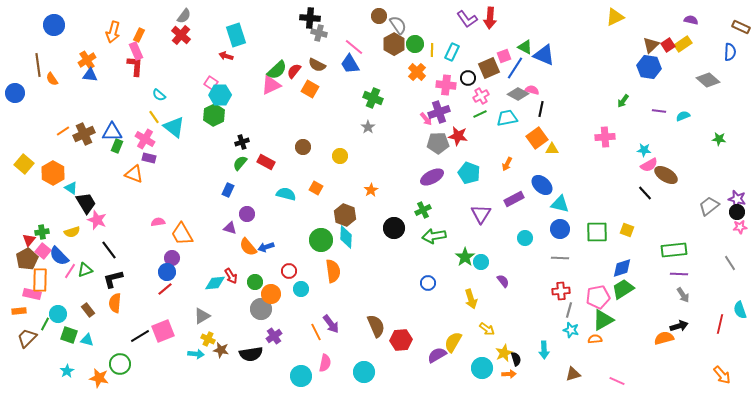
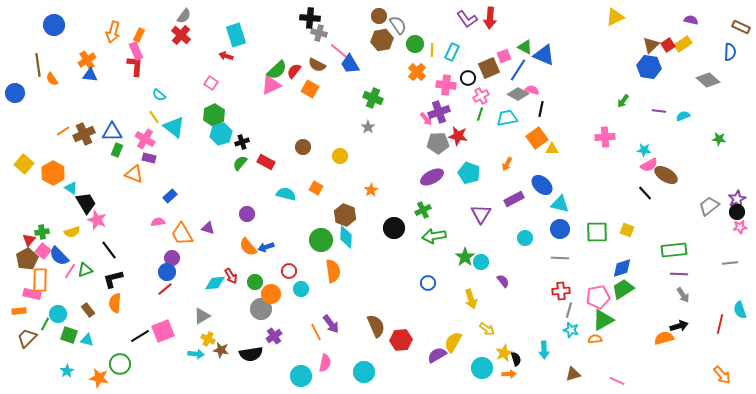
brown hexagon at (394, 44): moved 12 px left, 4 px up; rotated 20 degrees clockwise
pink line at (354, 47): moved 15 px left, 4 px down
blue line at (515, 68): moved 3 px right, 2 px down
cyan hexagon at (220, 95): moved 1 px right, 39 px down; rotated 15 degrees counterclockwise
green line at (480, 114): rotated 48 degrees counterclockwise
green rectangle at (117, 146): moved 4 px down
blue rectangle at (228, 190): moved 58 px left, 6 px down; rotated 24 degrees clockwise
purple star at (737, 199): rotated 30 degrees clockwise
purple triangle at (230, 228): moved 22 px left
gray line at (730, 263): rotated 63 degrees counterclockwise
